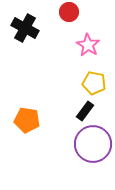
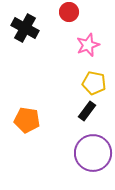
pink star: rotated 20 degrees clockwise
black rectangle: moved 2 px right
purple circle: moved 9 px down
